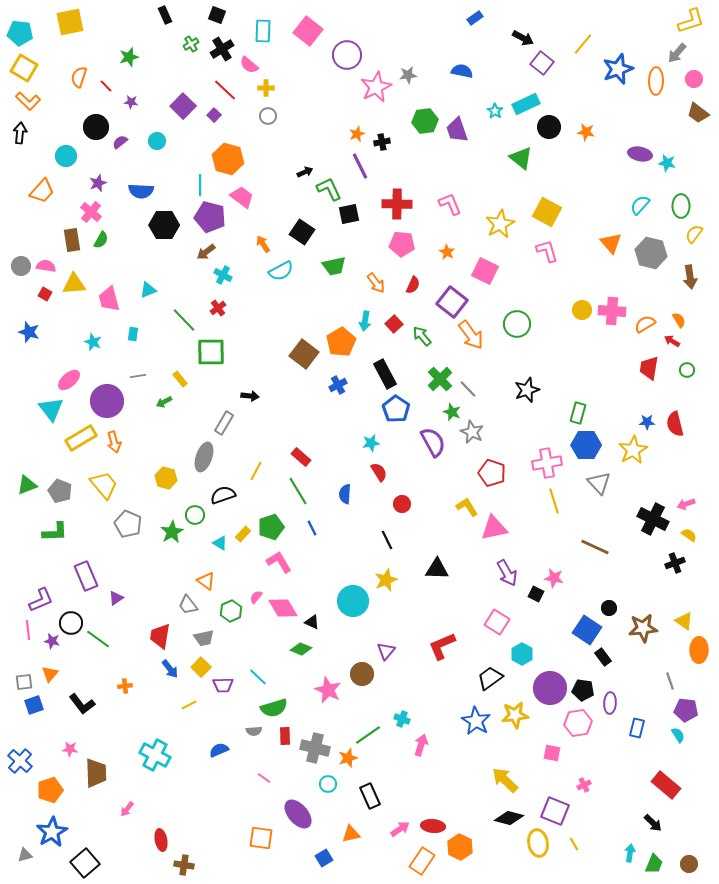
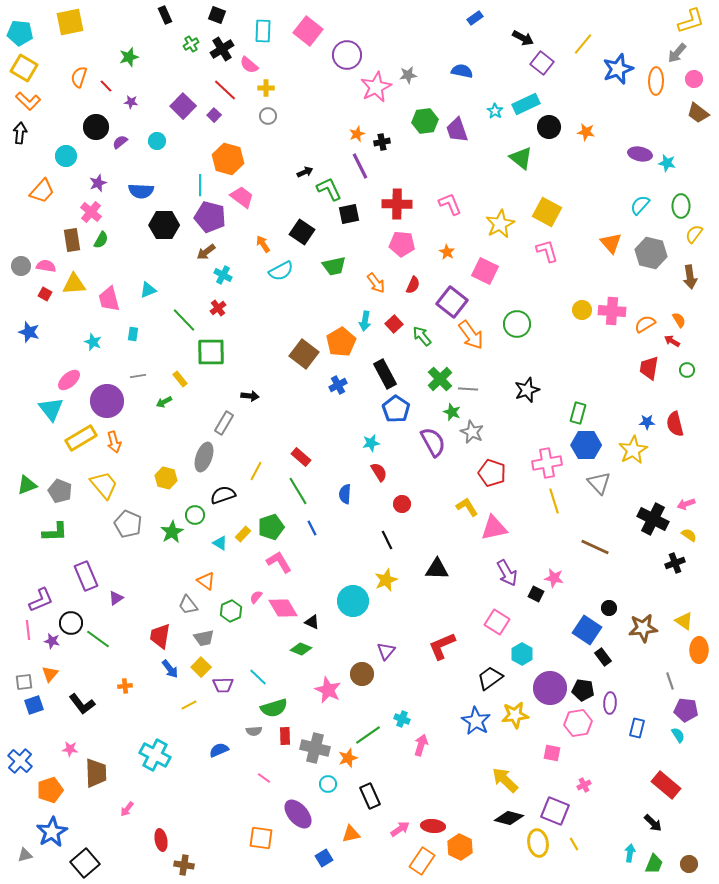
gray line at (468, 389): rotated 42 degrees counterclockwise
